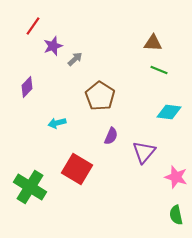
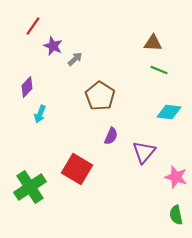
purple star: rotated 30 degrees counterclockwise
cyan arrow: moved 17 px left, 9 px up; rotated 54 degrees counterclockwise
green cross: rotated 24 degrees clockwise
